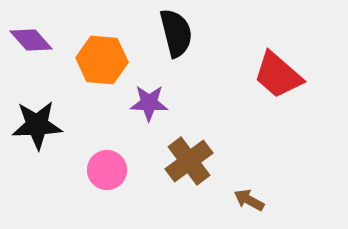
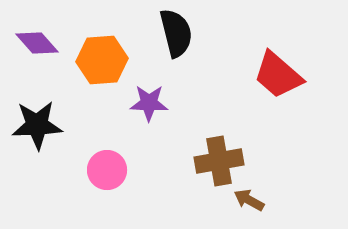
purple diamond: moved 6 px right, 3 px down
orange hexagon: rotated 9 degrees counterclockwise
brown cross: moved 30 px right; rotated 27 degrees clockwise
